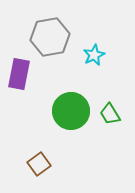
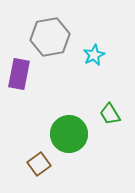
green circle: moved 2 px left, 23 px down
